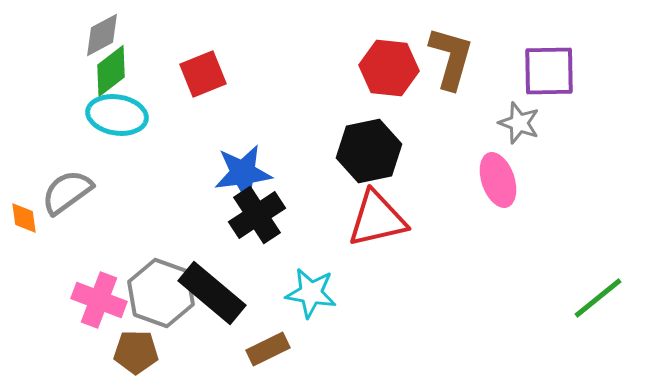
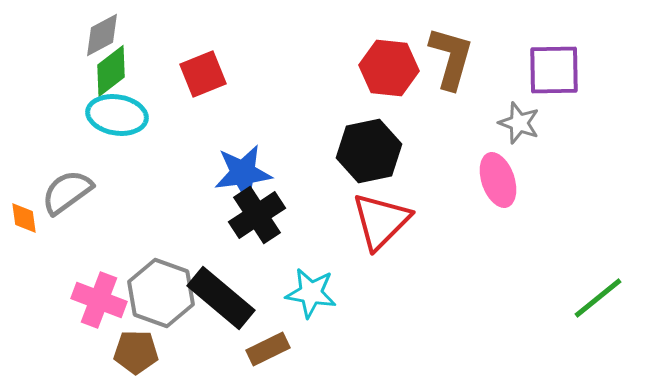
purple square: moved 5 px right, 1 px up
red triangle: moved 4 px right, 2 px down; rotated 32 degrees counterclockwise
black rectangle: moved 9 px right, 5 px down
